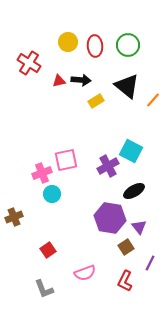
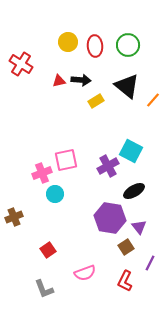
red cross: moved 8 px left, 1 px down
cyan circle: moved 3 px right
